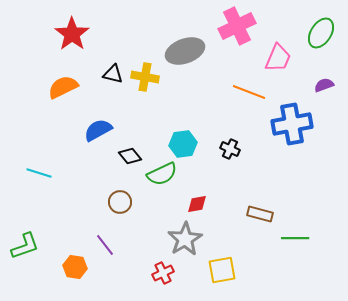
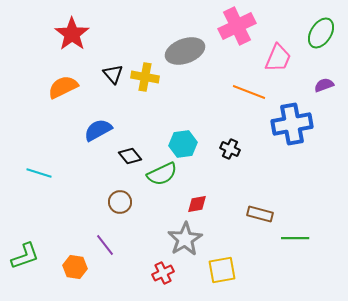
black triangle: rotated 35 degrees clockwise
green L-shape: moved 10 px down
